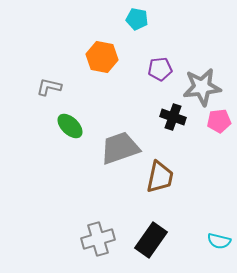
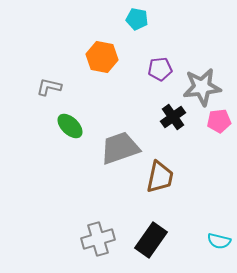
black cross: rotated 35 degrees clockwise
